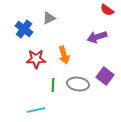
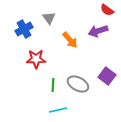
gray triangle: rotated 40 degrees counterclockwise
blue cross: rotated 24 degrees clockwise
purple arrow: moved 1 px right, 6 px up
orange arrow: moved 6 px right, 15 px up; rotated 24 degrees counterclockwise
purple square: moved 2 px right
gray ellipse: rotated 20 degrees clockwise
cyan line: moved 22 px right
